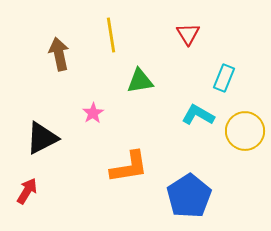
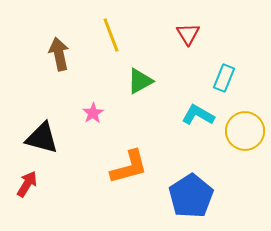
yellow line: rotated 12 degrees counterclockwise
green triangle: rotated 20 degrees counterclockwise
black triangle: rotated 42 degrees clockwise
orange L-shape: rotated 6 degrees counterclockwise
red arrow: moved 7 px up
blue pentagon: moved 2 px right
